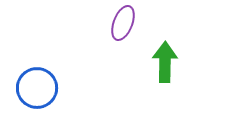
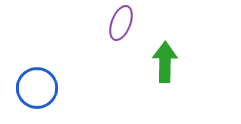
purple ellipse: moved 2 px left
